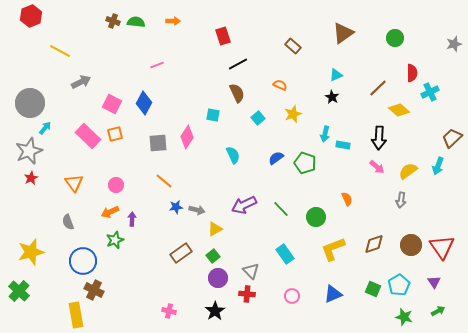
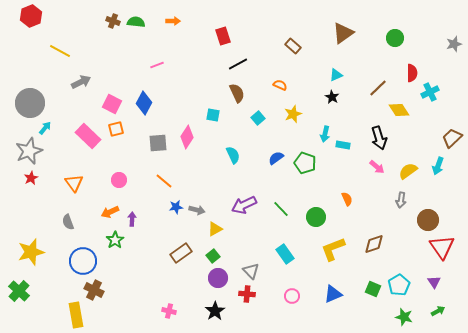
yellow diamond at (399, 110): rotated 15 degrees clockwise
orange square at (115, 134): moved 1 px right, 5 px up
black arrow at (379, 138): rotated 20 degrees counterclockwise
pink circle at (116, 185): moved 3 px right, 5 px up
green star at (115, 240): rotated 12 degrees counterclockwise
brown circle at (411, 245): moved 17 px right, 25 px up
